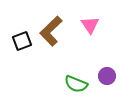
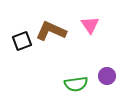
brown L-shape: rotated 68 degrees clockwise
green semicircle: rotated 30 degrees counterclockwise
